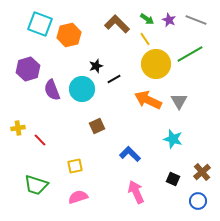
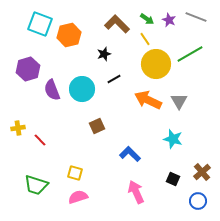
gray line: moved 3 px up
black star: moved 8 px right, 12 px up
yellow square: moved 7 px down; rotated 28 degrees clockwise
